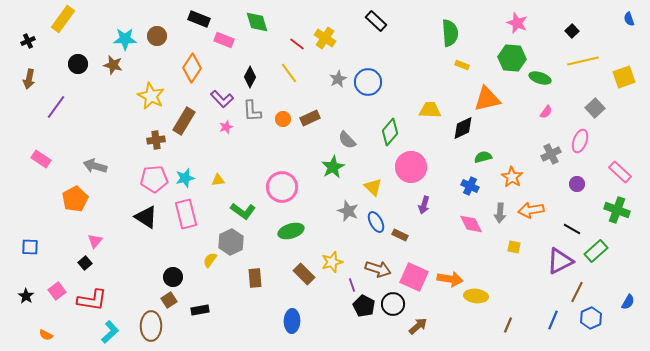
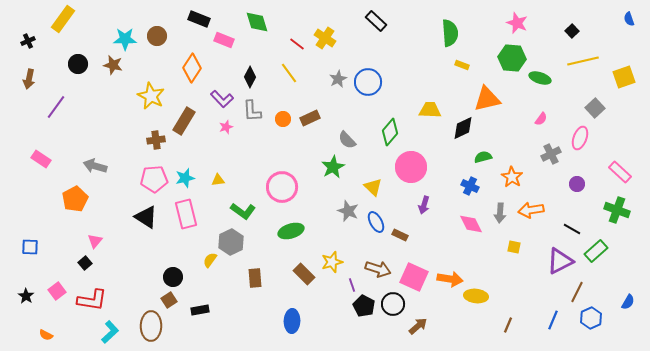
pink semicircle at (546, 112): moved 5 px left, 7 px down
pink ellipse at (580, 141): moved 3 px up
